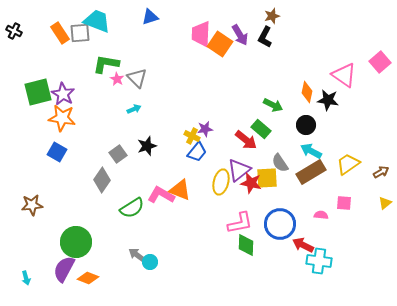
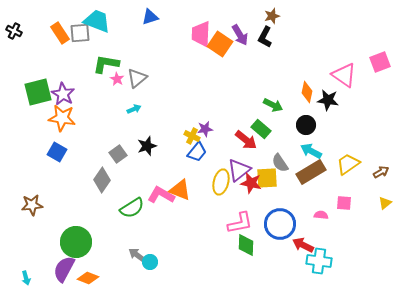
pink square at (380, 62): rotated 20 degrees clockwise
gray triangle at (137, 78): rotated 35 degrees clockwise
